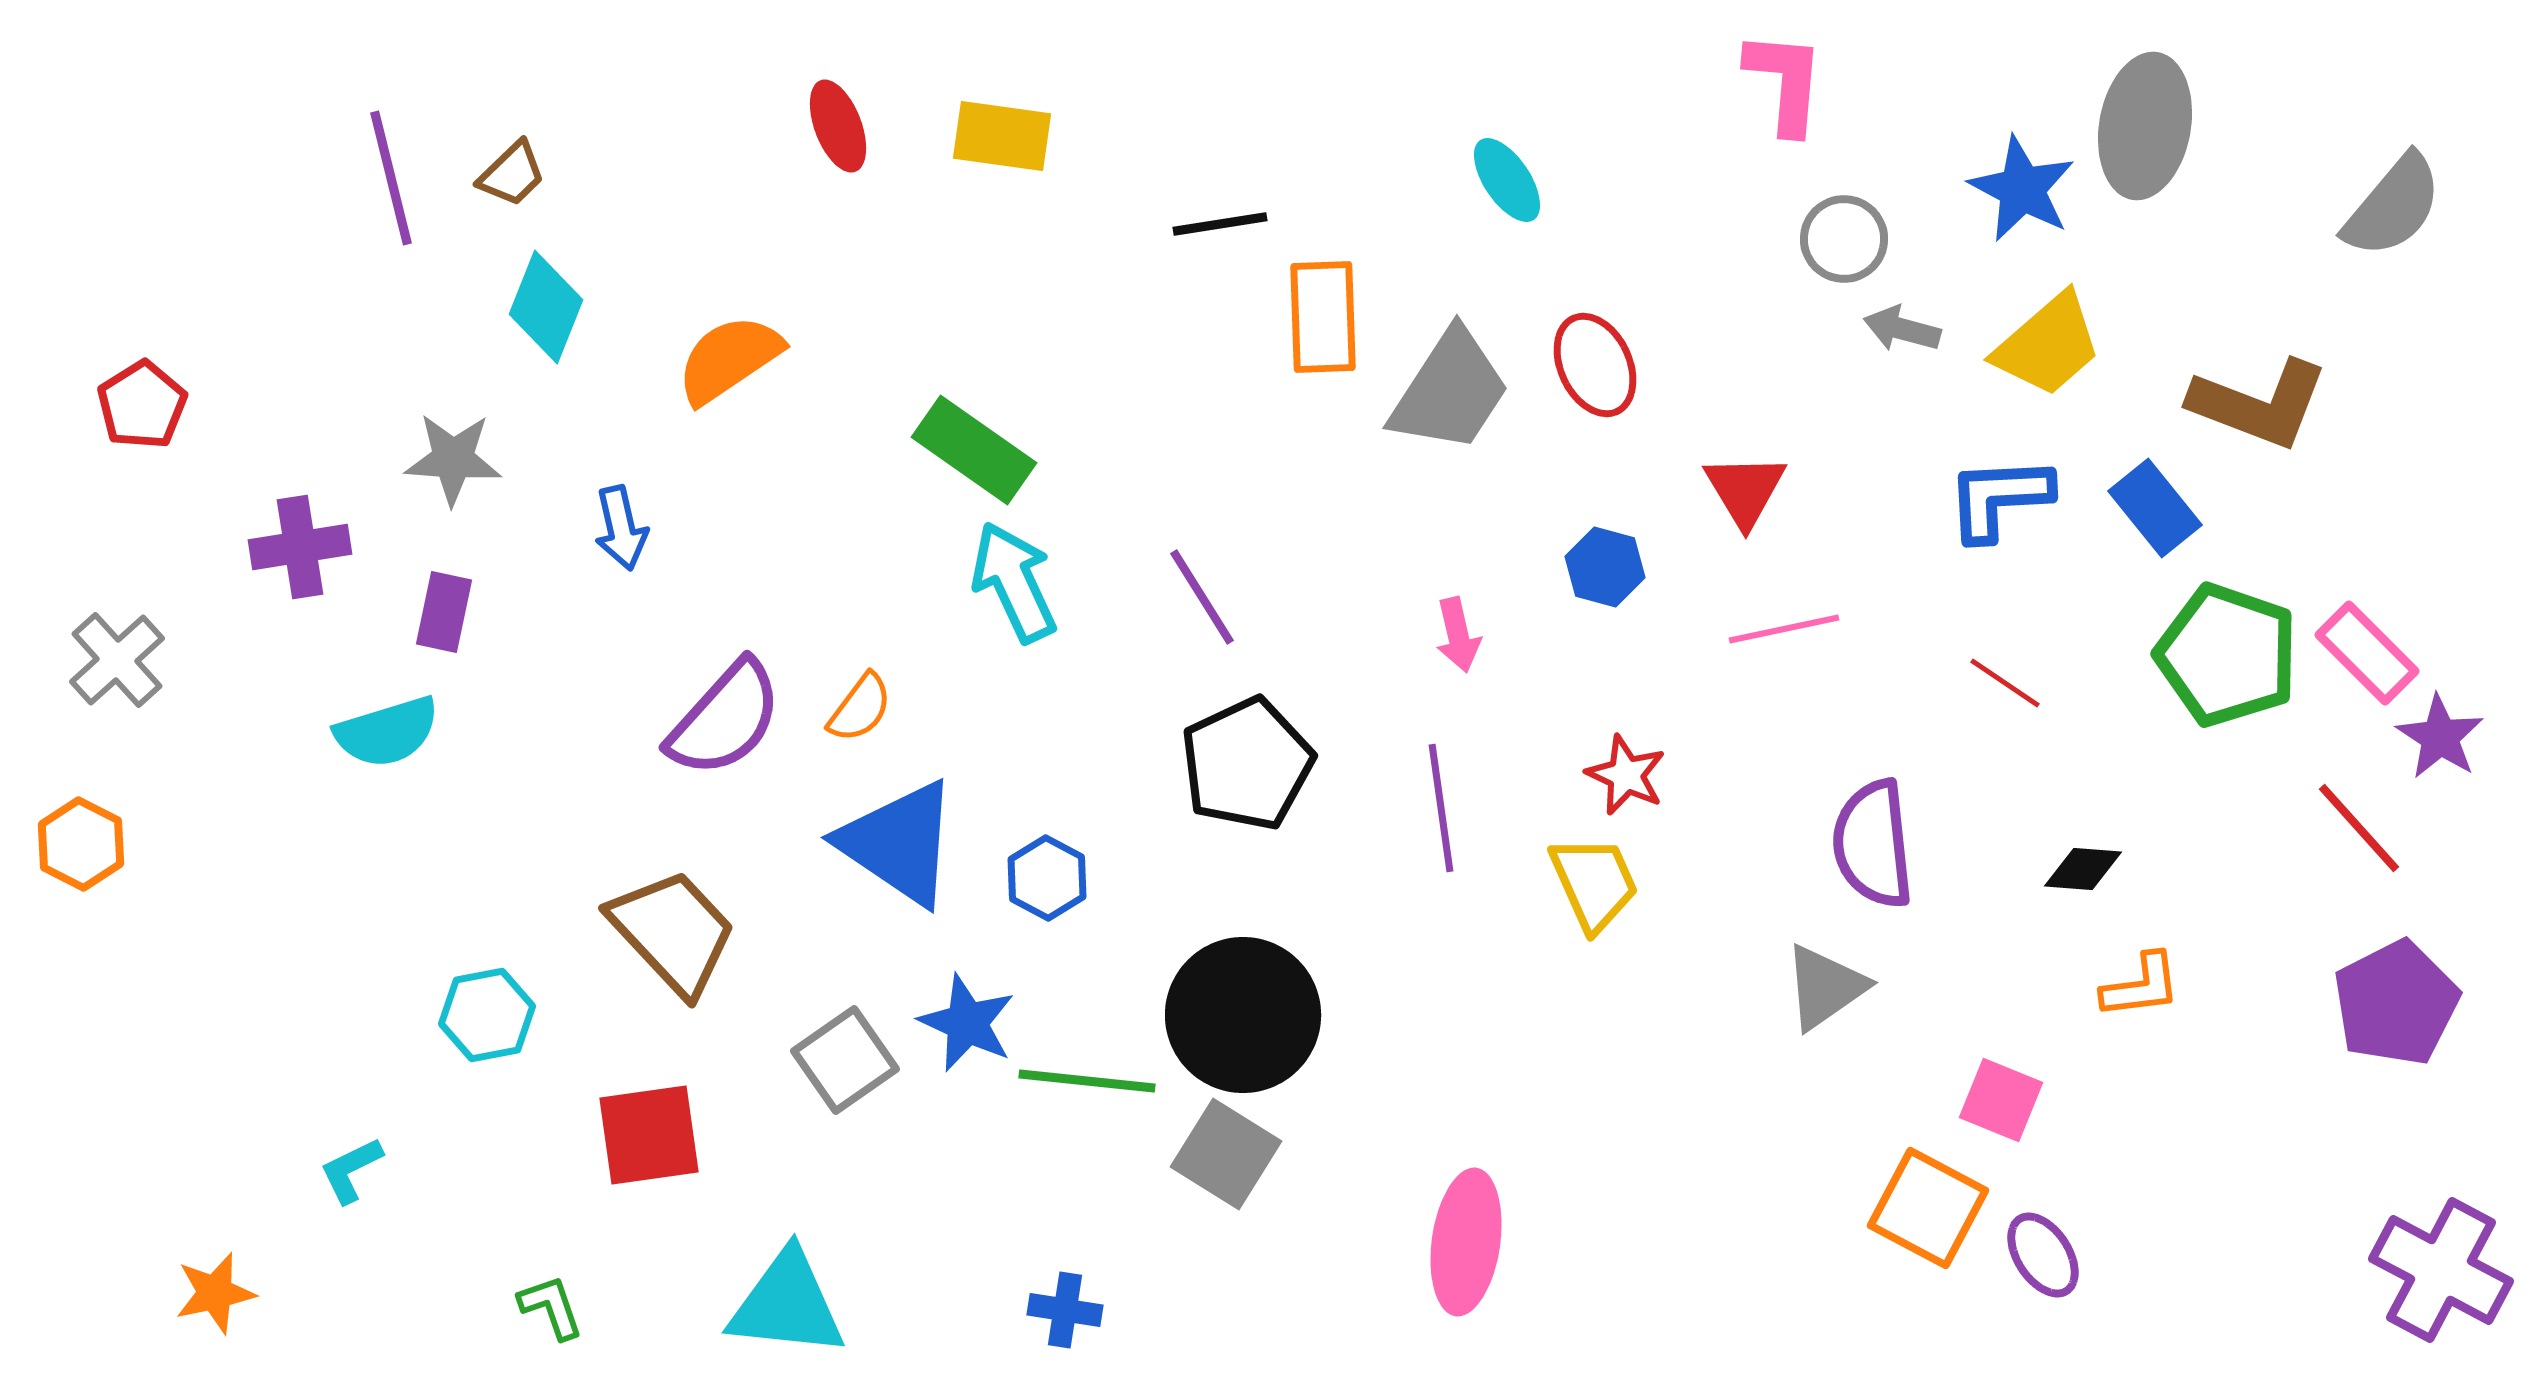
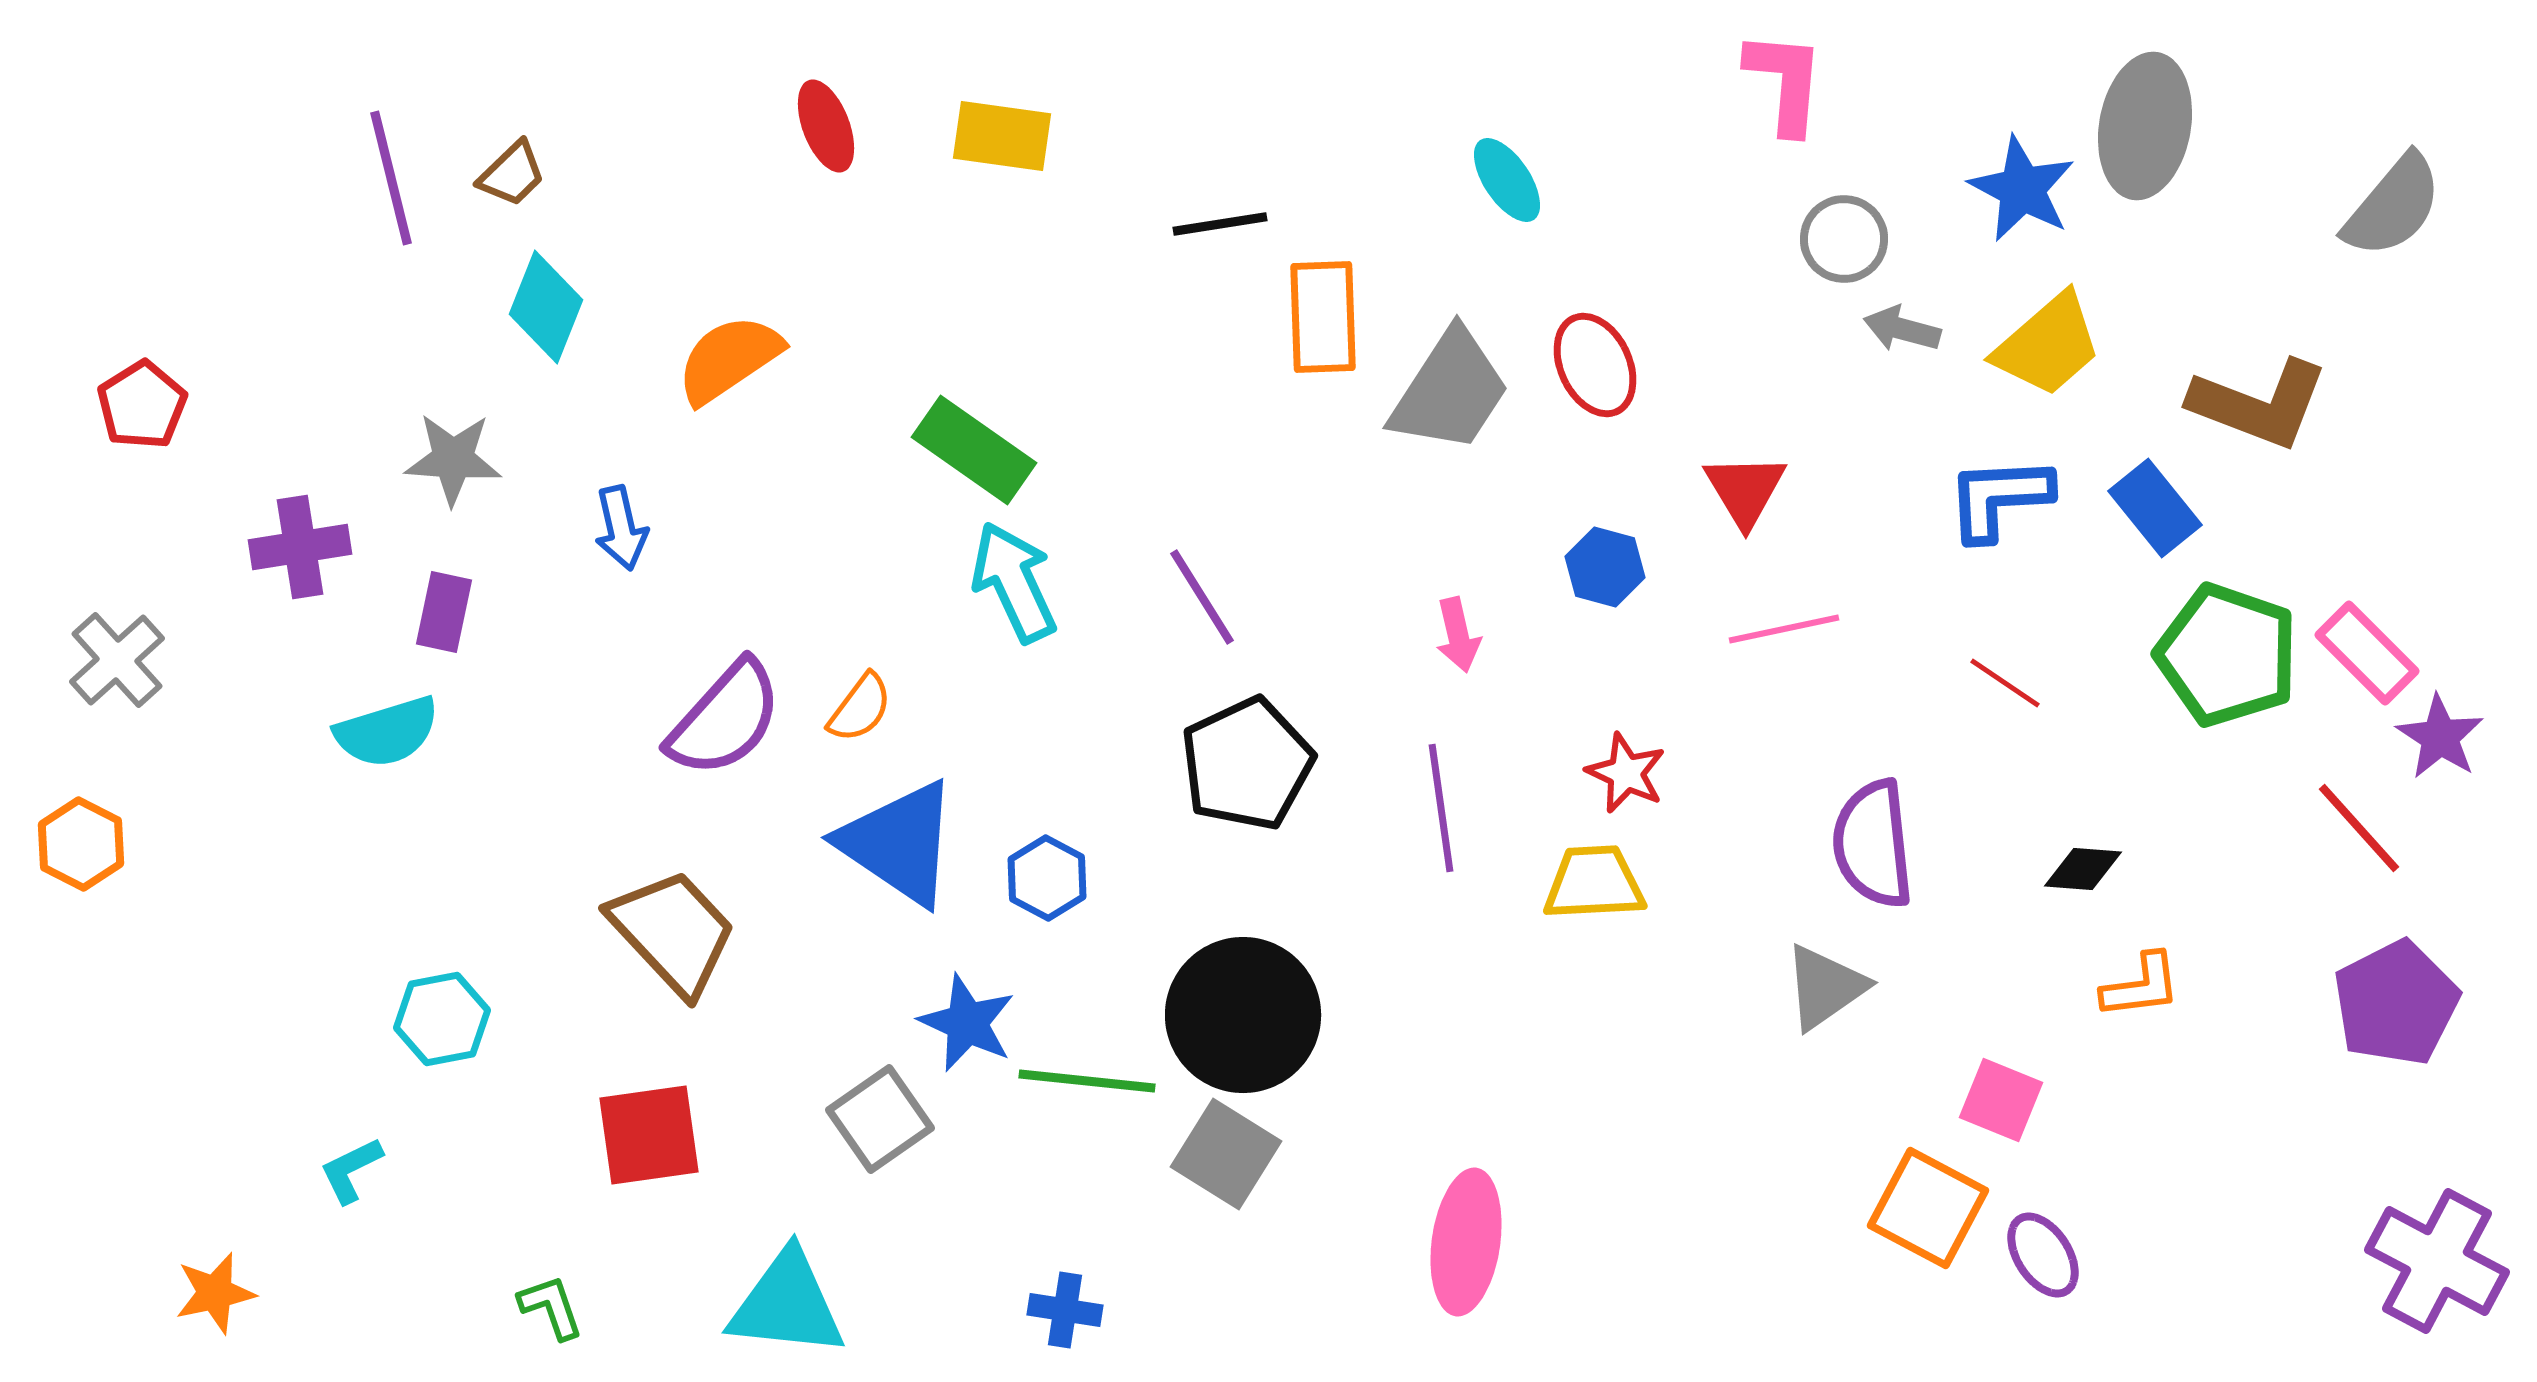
red ellipse at (838, 126): moved 12 px left
red star at (1626, 775): moved 2 px up
yellow trapezoid at (1594, 883): rotated 69 degrees counterclockwise
cyan hexagon at (487, 1015): moved 45 px left, 4 px down
gray square at (845, 1060): moved 35 px right, 59 px down
purple cross at (2441, 1270): moved 4 px left, 9 px up
